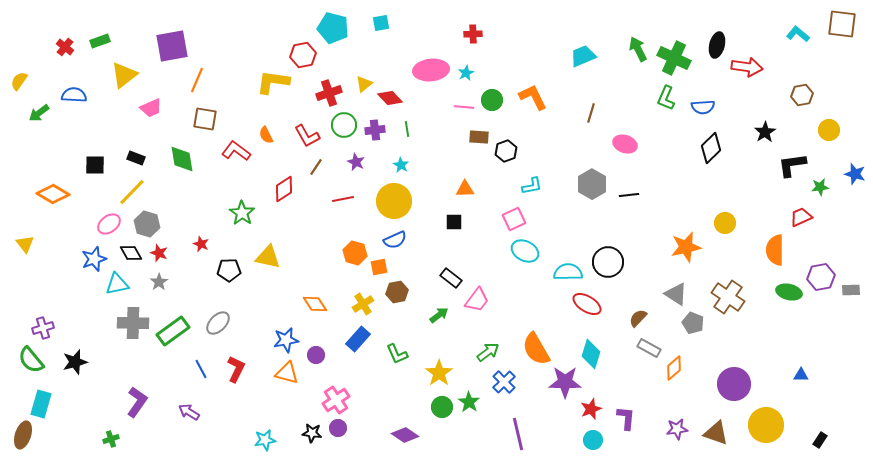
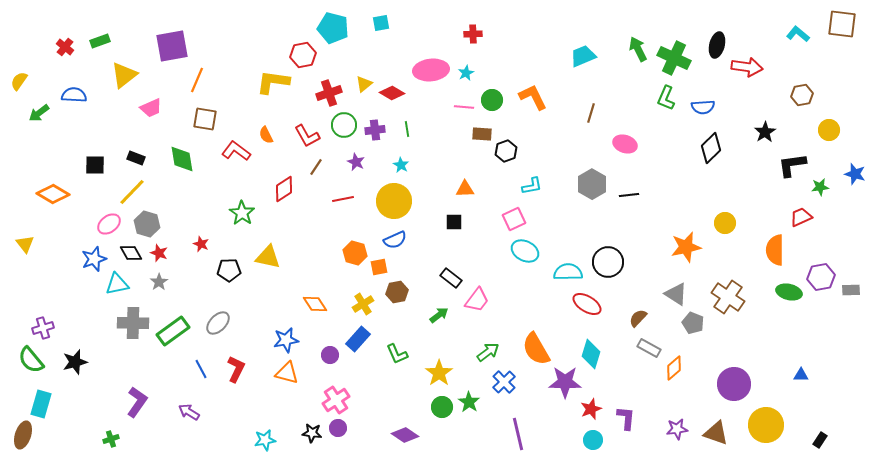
red diamond at (390, 98): moved 2 px right, 5 px up; rotated 15 degrees counterclockwise
brown rectangle at (479, 137): moved 3 px right, 3 px up
purple circle at (316, 355): moved 14 px right
